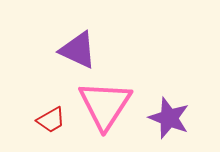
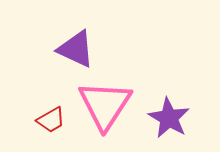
purple triangle: moved 2 px left, 1 px up
purple star: rotated 9 degrees clockwise
